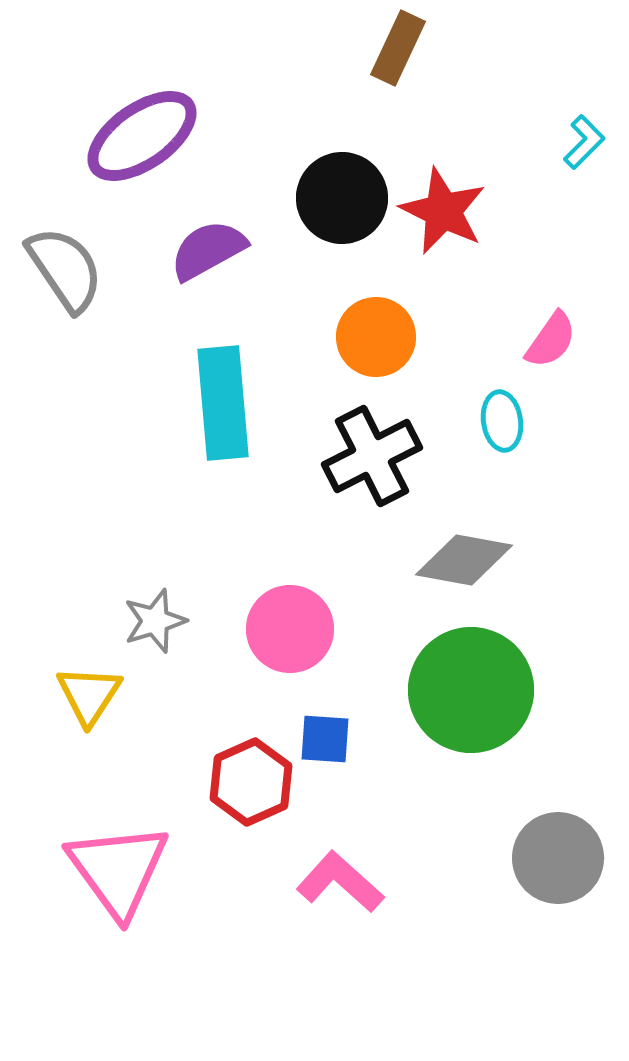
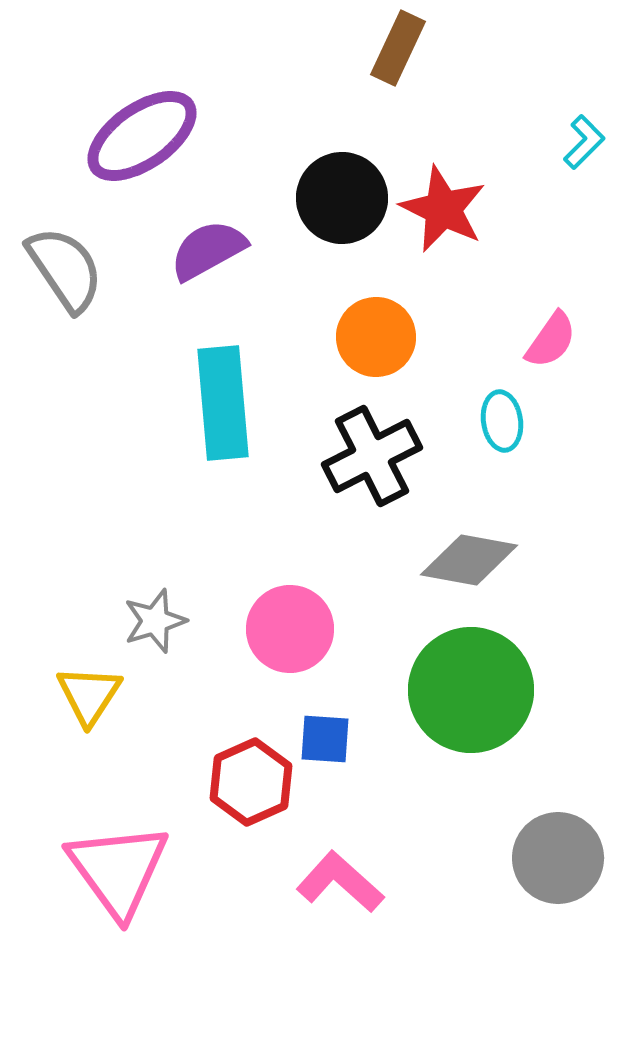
red star: moved 2 px up
gray diamond: moved 5 px right
